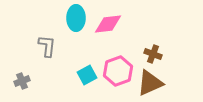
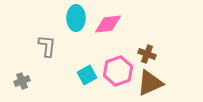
brown cross: moved 6 px left
